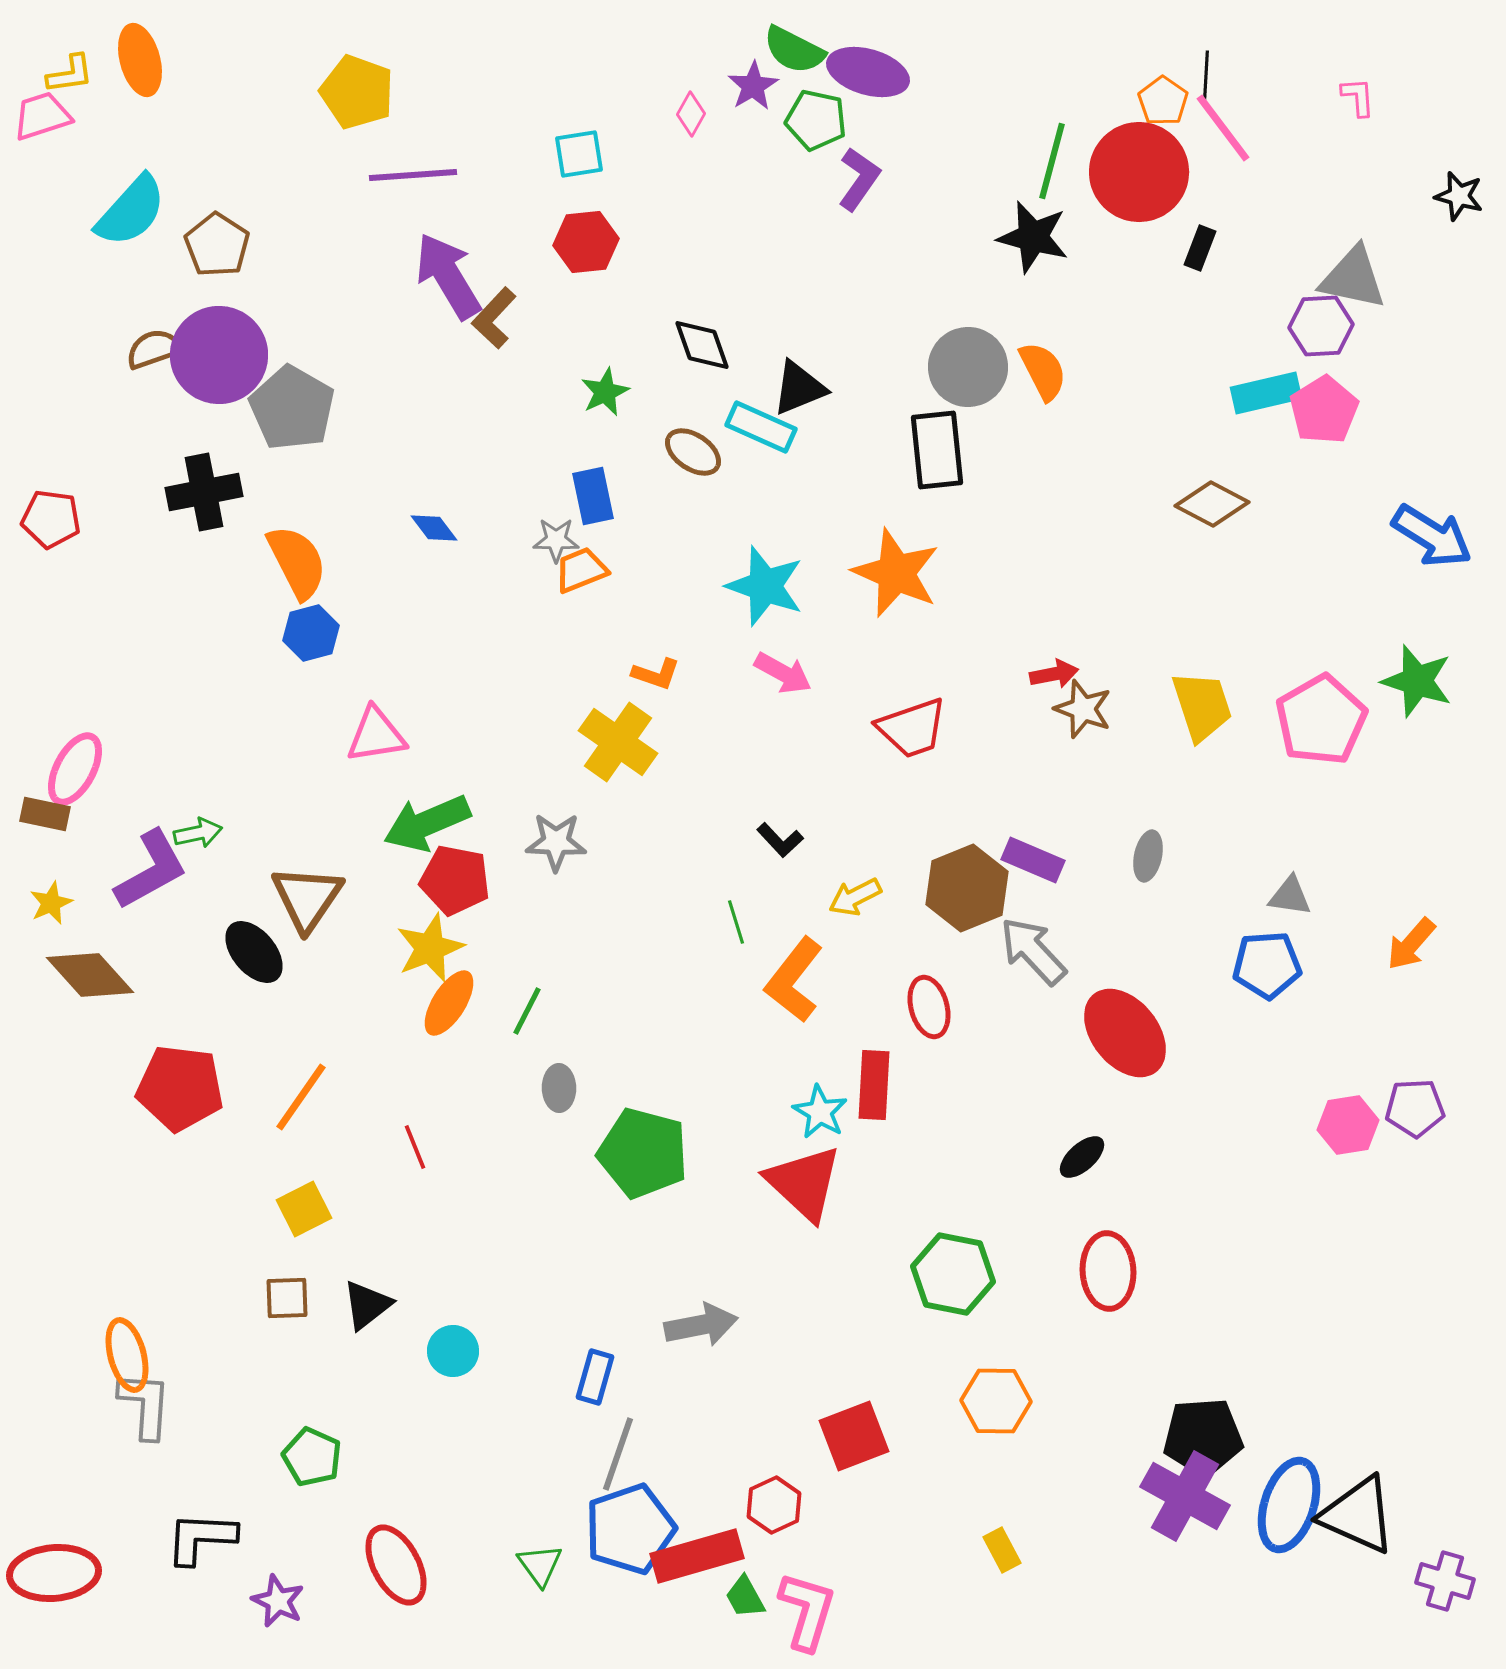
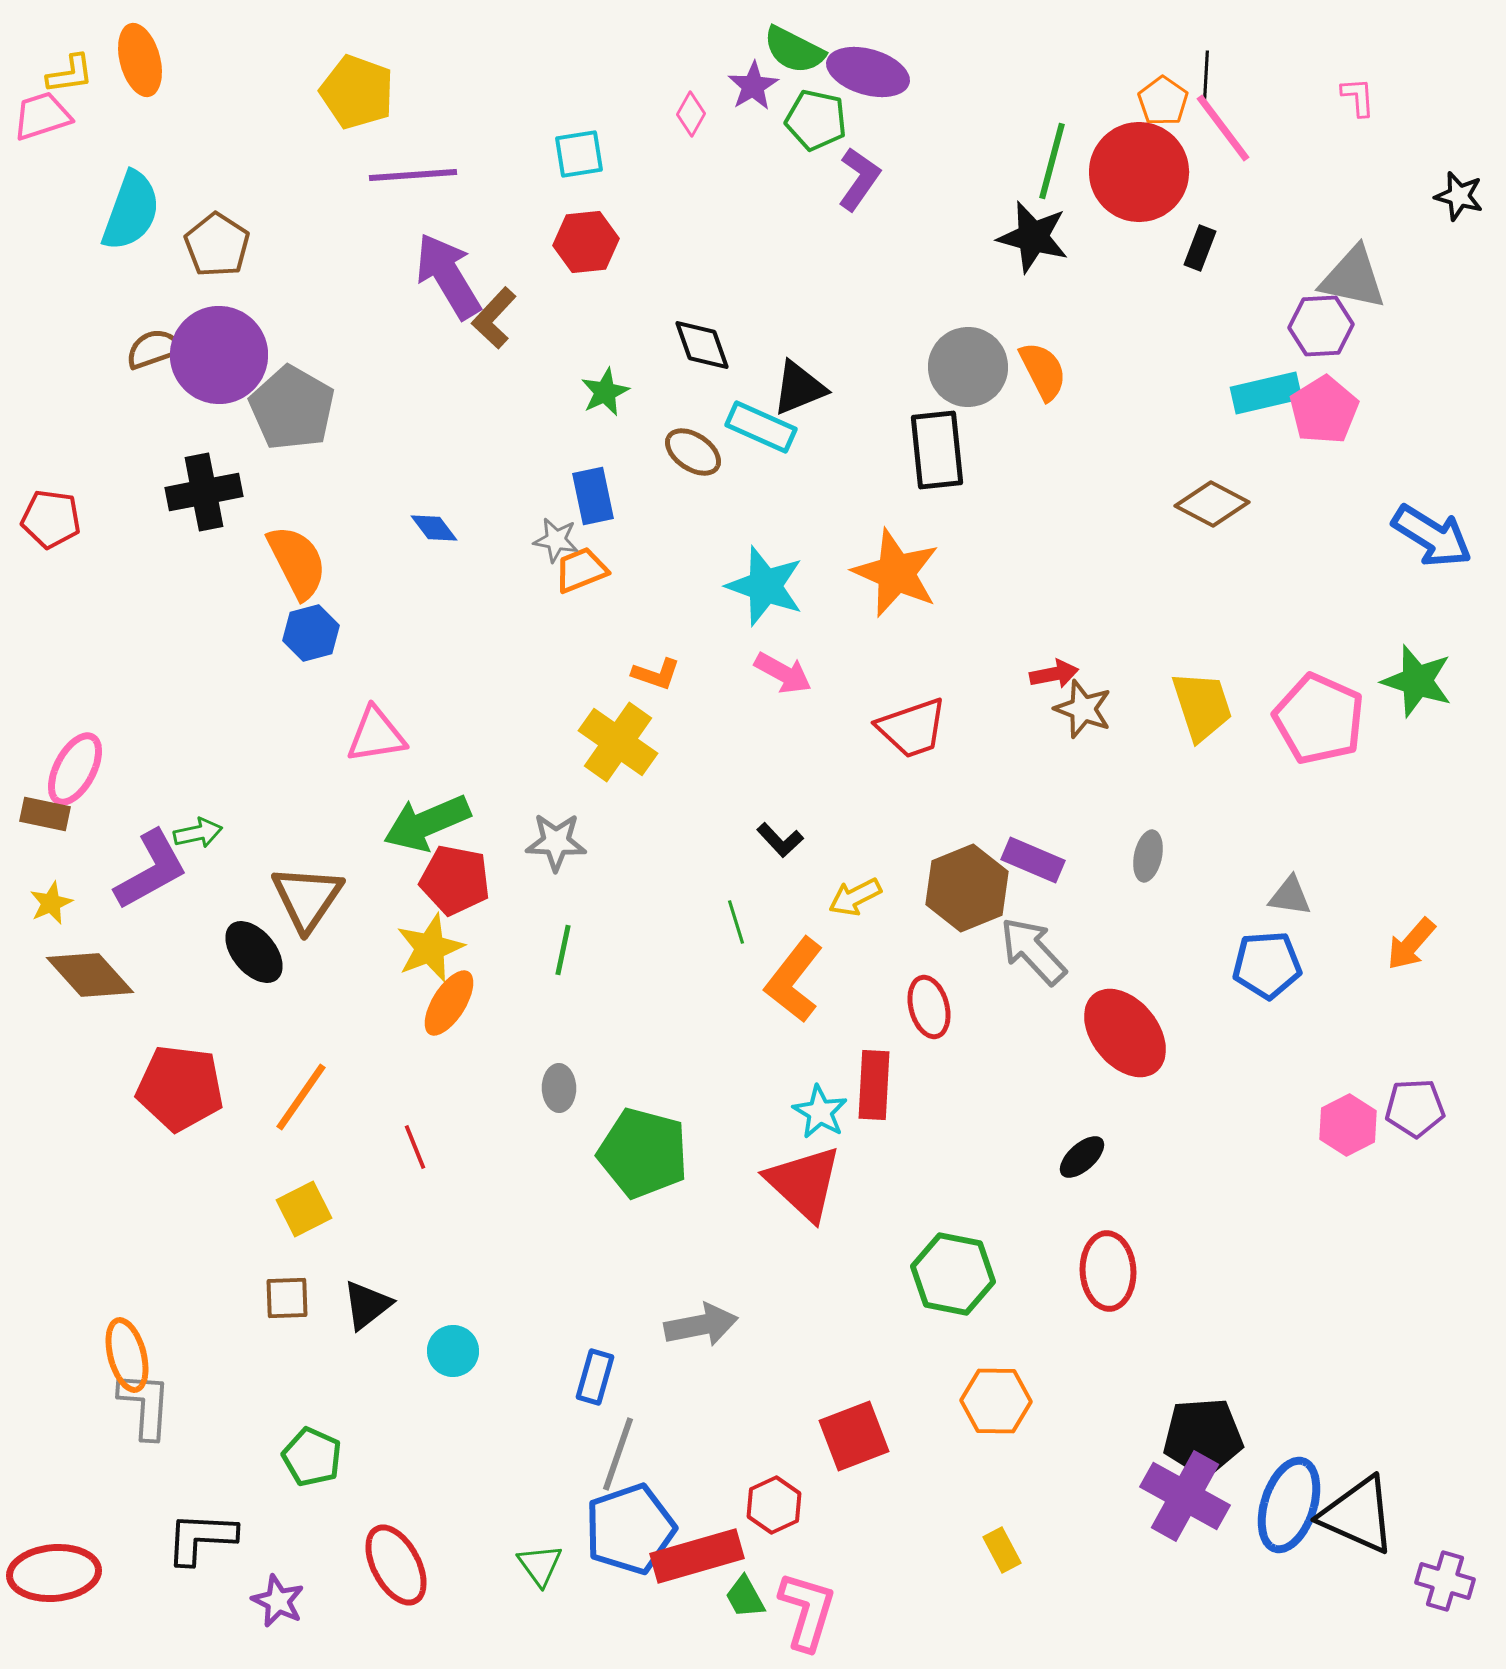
cyan semicircle at (131, 211): rotated 22 degrees counterclockwise
gray star at (556, 540): rotated 9 degrees clockwise
pink pentagon at (1321, 720): moved 2 px left, 1 px up; rotated 18 degrees counterclockwise
green line at (527, 1011): moved 36 px right, 61 px up; rotated 15 degrees counterclockwise
pink hexagon at (1348, 1125): rotated 18 degrees counterclockwise
